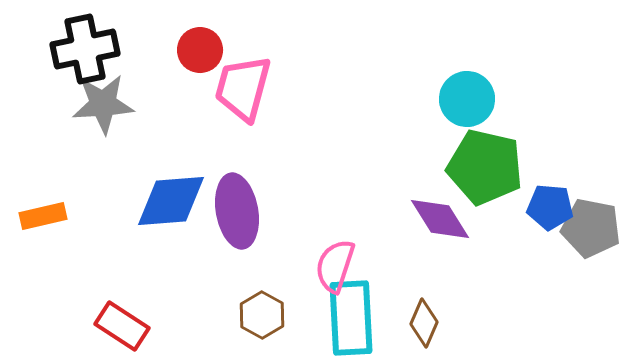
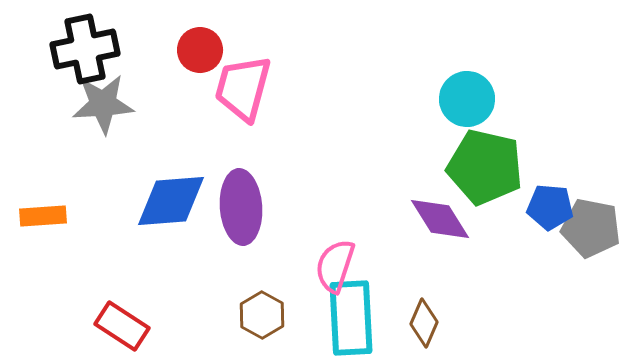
purple ellipse: moved 4 px right, 4 px up; rotated 6 degrees clockwise
orange rectangle: rotated 9 degrees clockwise
